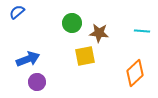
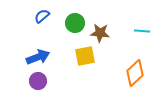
blue semicircle: moved 25 px right, 4 px down
green circle: moved 3 px right
brown star: moved 1 px right
blue arrow: moved 10 px right, 2 px up
purple circle: moved 1 px right, 1 px up
